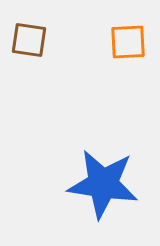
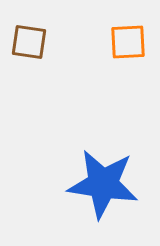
brown square: moved 2 px down
